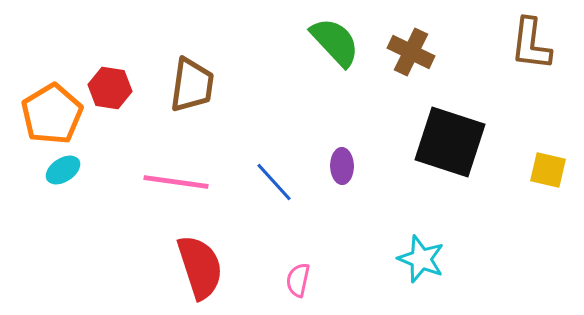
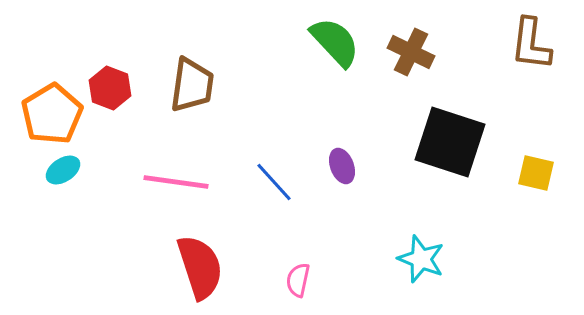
red hexagon: rotated 12 degrees clockwise
purple ellipse: rotated 20 degrees counterclockwise
yellow square: moved 12 px left, 3 px down
